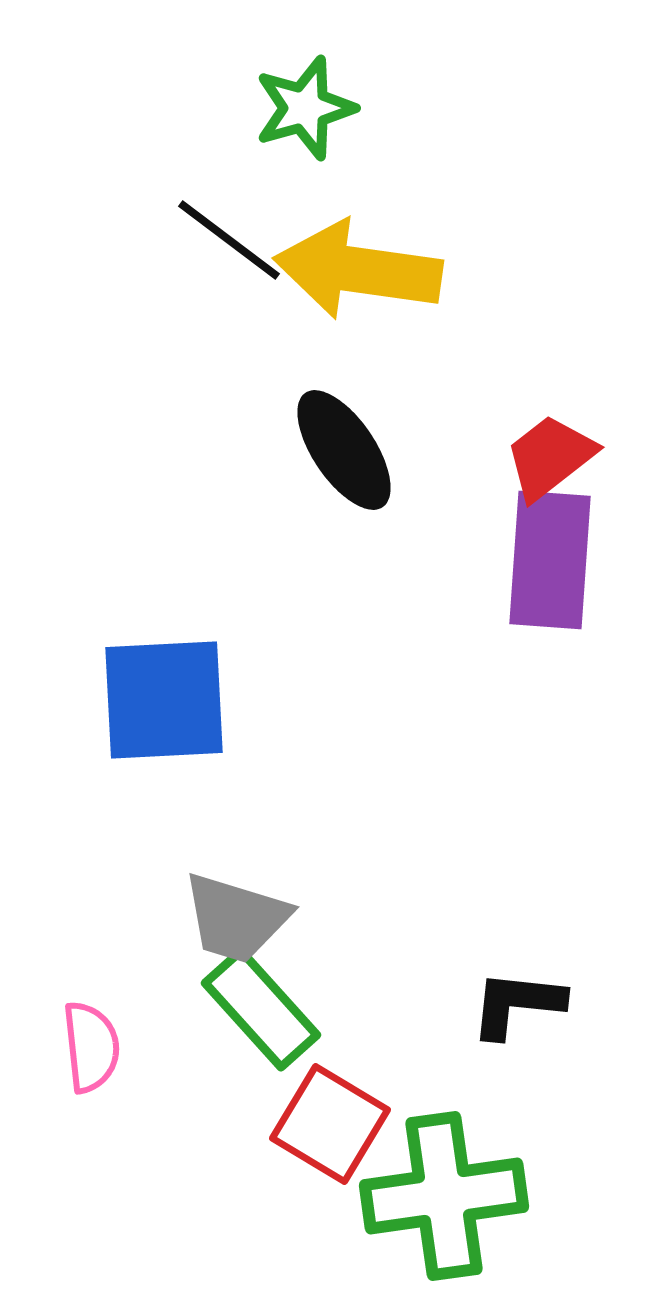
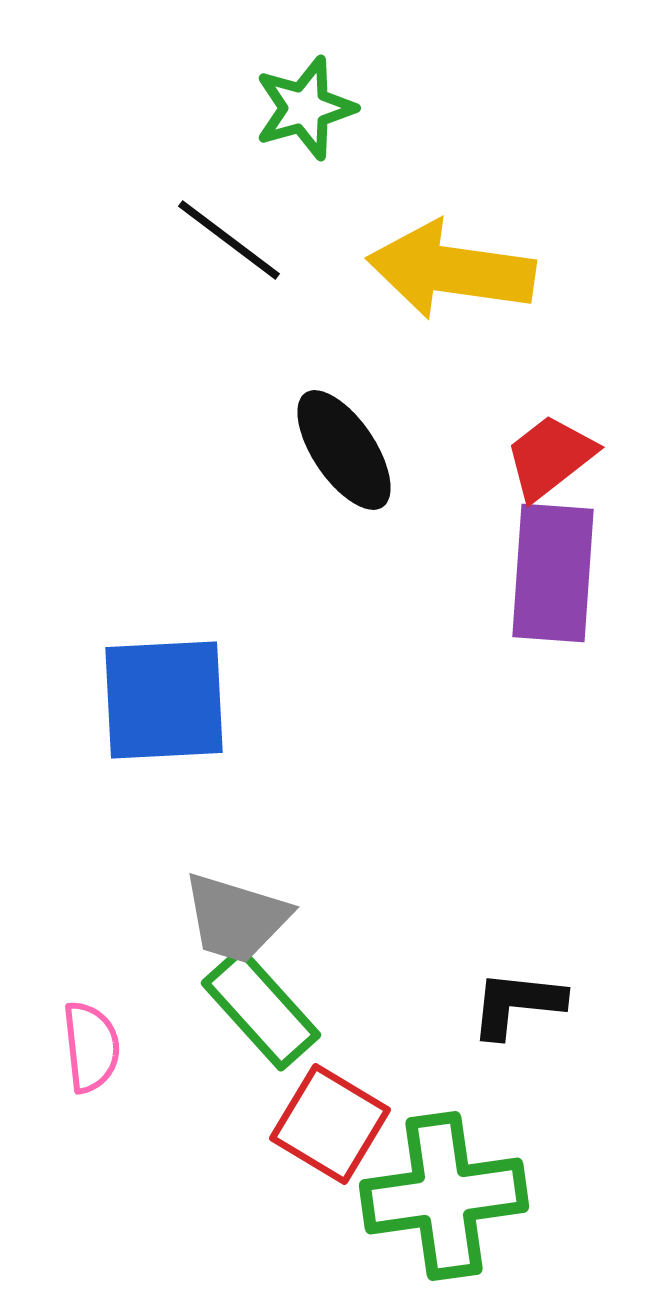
yellow arrow: moved 93 px right
purple rectangle: moved 3 px right, 13 px down
